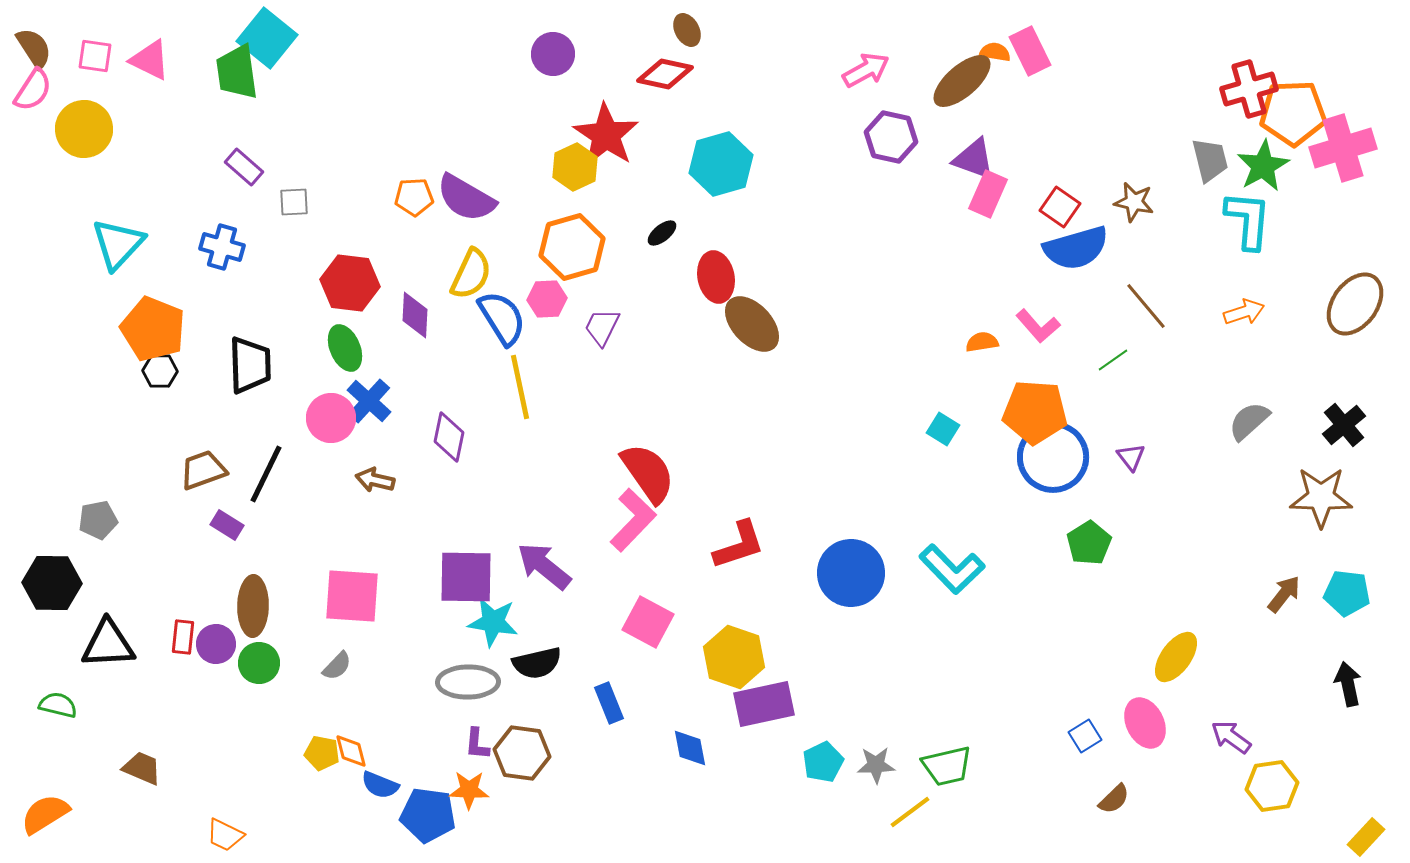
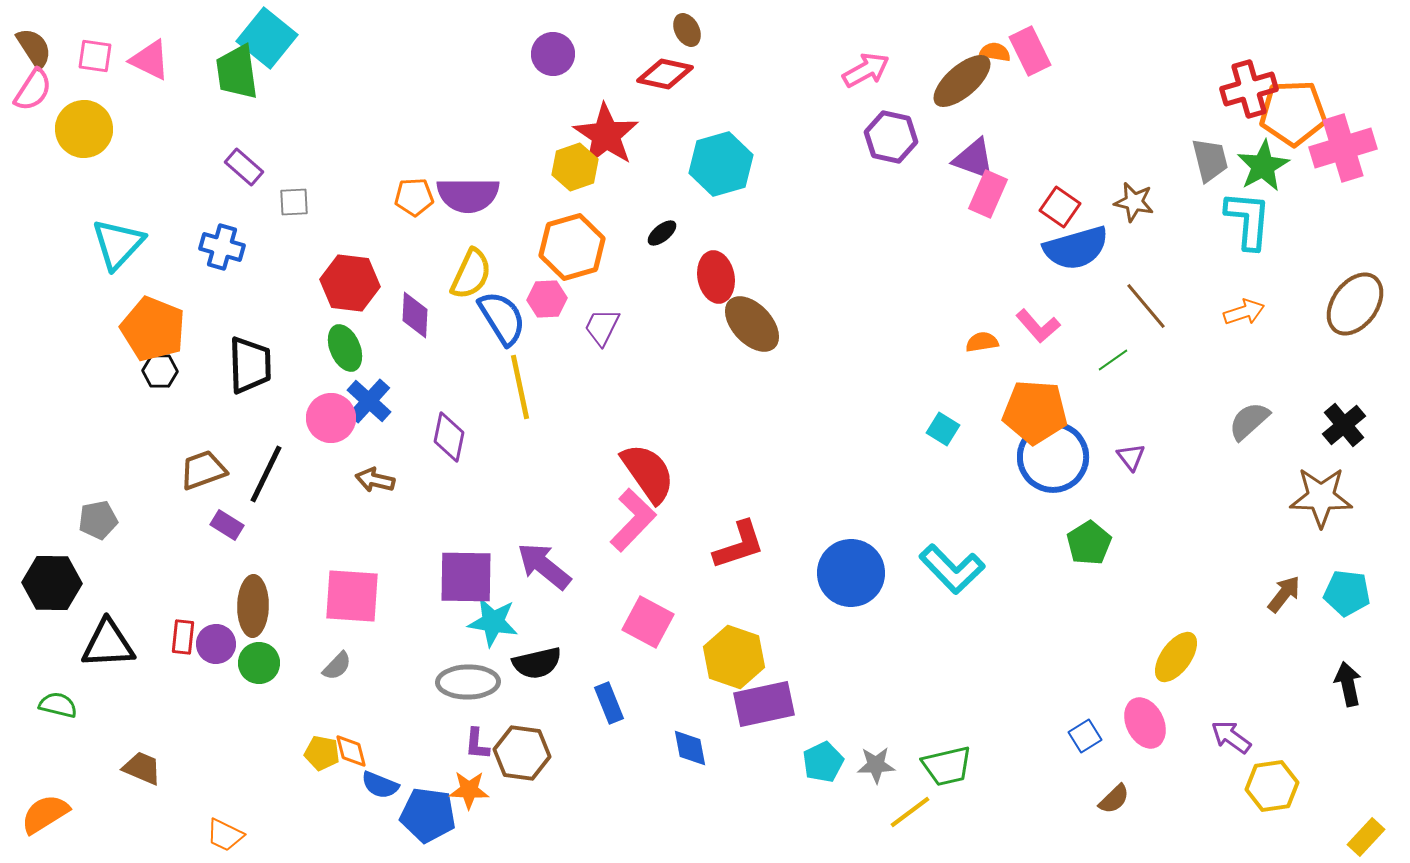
yellow hexagon at (575, 167): rotated 6 degrees clockwise
purple semicircle at (466, 198): moved 2 px right, 3 px up; rotated 30 degrees counterclockwise
